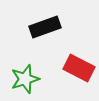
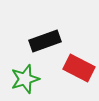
black rectangle: moved 14 px down
